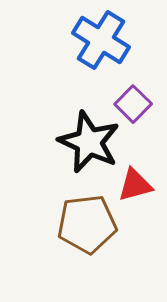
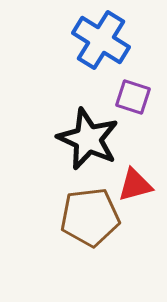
purple square: moved 7 px up; rotated 27 degrees counterclockwise
black star: moved 1 px left, 3 px up
brown pentagon: moved 3 px right, 7 px up
